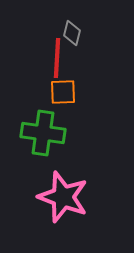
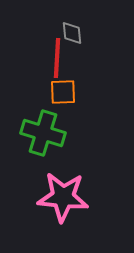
gray diamond: rotated 20 degrees counterclockwise
green cross: rotated 9 degrees clockwise
pink star: rotated 15 degrees counterclockwise
